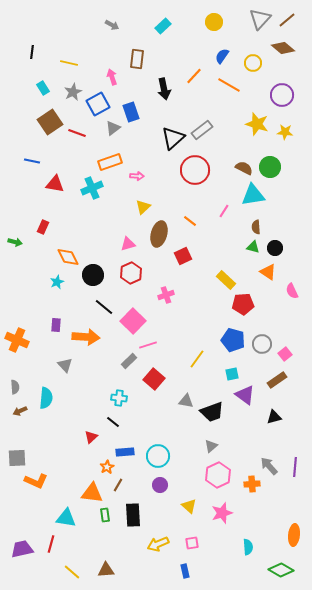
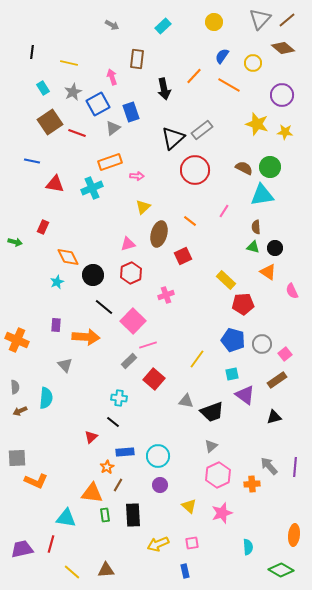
cyan triangle at (253, 195): moved 9 px right
